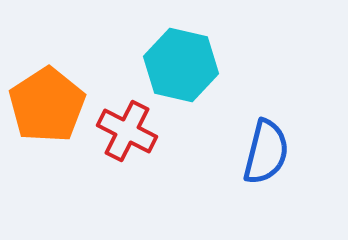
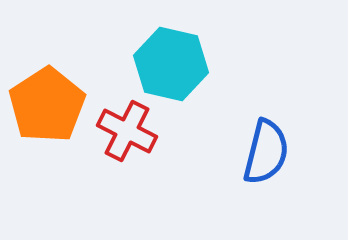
cyan hexagon: moved 10 px left, 1 px up
